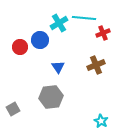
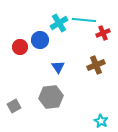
cyan line: moved 2 px down
gray square: moved 1 px right, 3 px up
